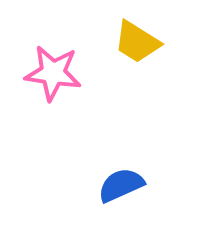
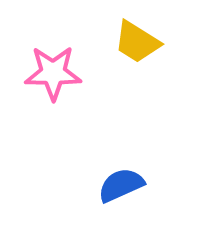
pink star: rotated 8 degrees counterclockwise
